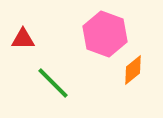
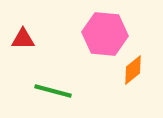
pink hexagon: rotated 15 degrees counterclockwise
green line: moved 8 px down; rotated 30 degrees counterclockwise
